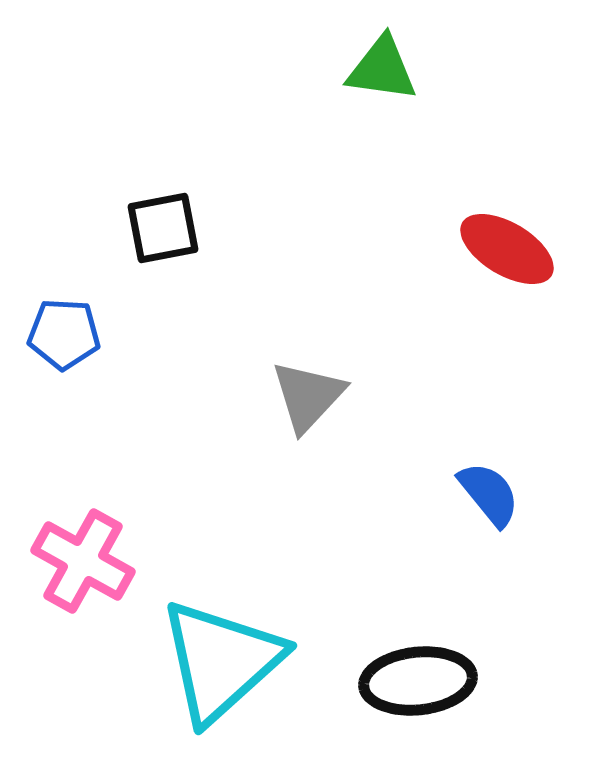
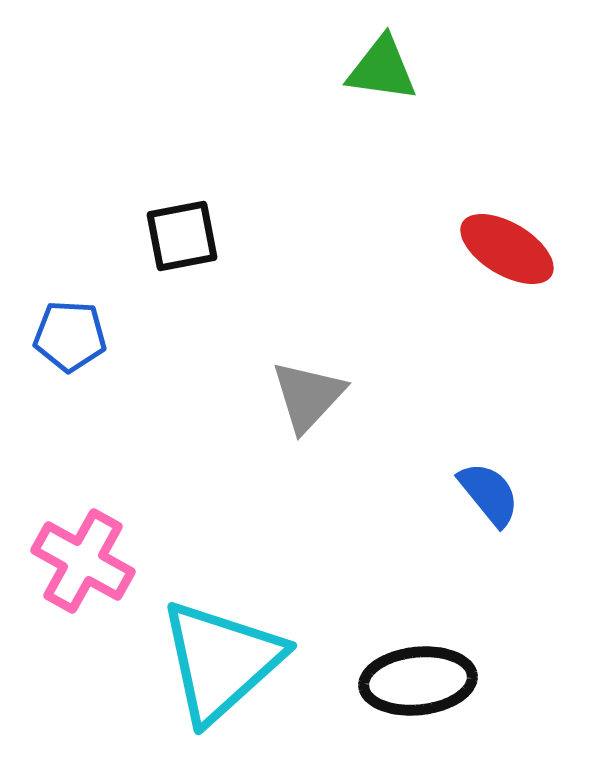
black square: moved 19 px right, 8 px down
blue pentagon: moved 6 px right, 2 px down
